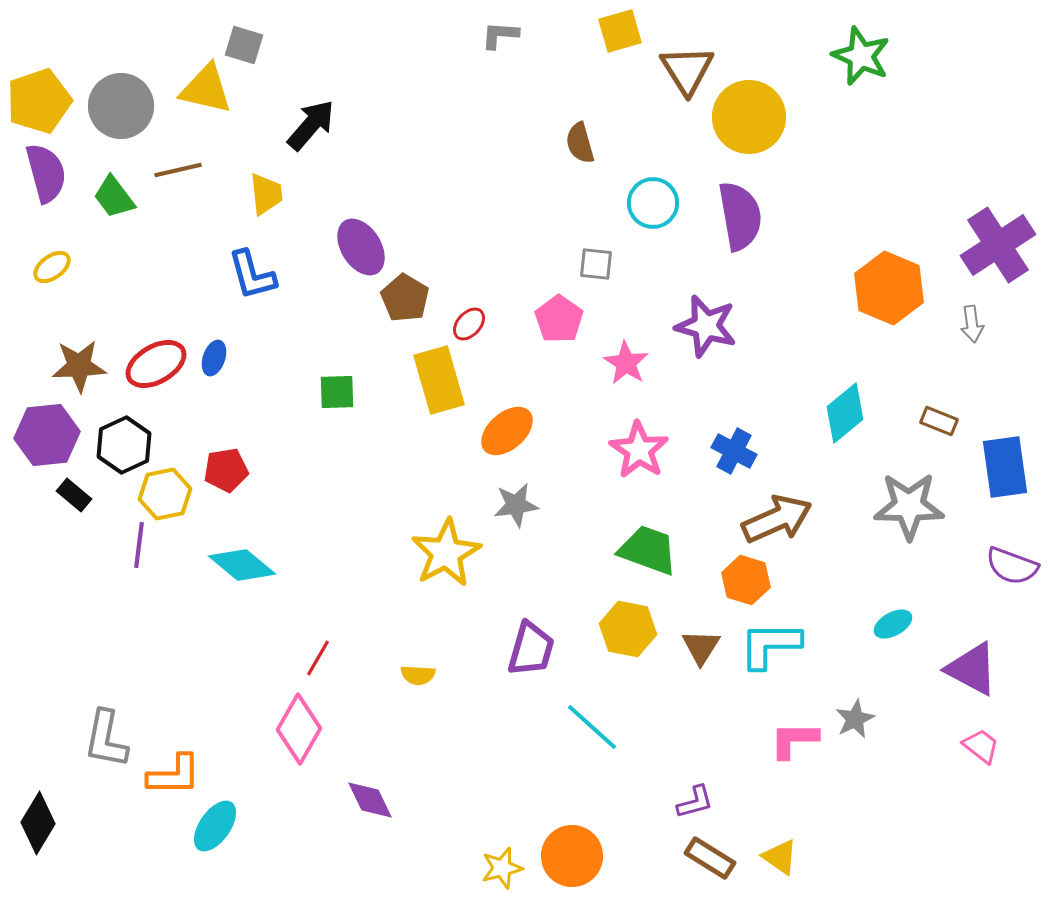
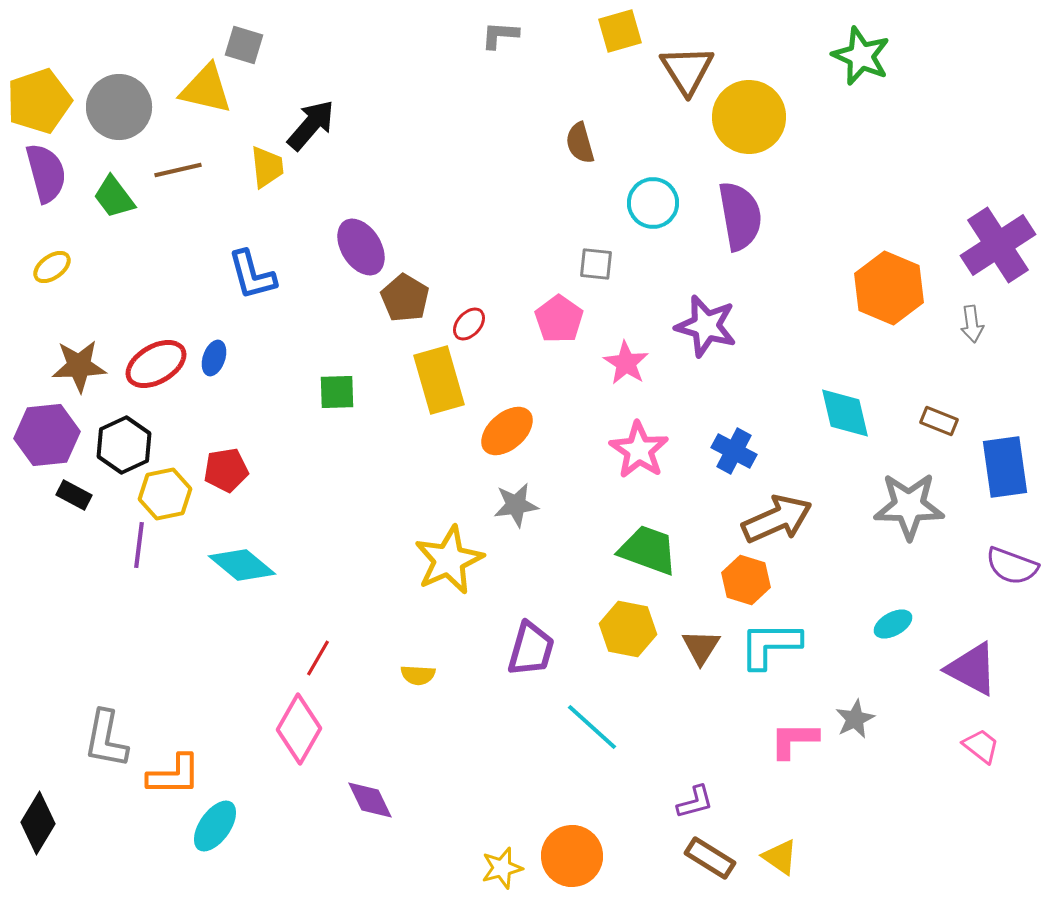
gray circle at (121, 106): moved 2 px left, 1 px down
yellow trapezoid at (266, 194): moved 1 px right, 27 px up
cyan diamond at (845, 413): rotated 64 degrees counterclockwise
black rectangle at (74, 495): rotated 12 degrees counterclockwise
yellow star at (446, 553): moved 3 px right, 7 px down; rotated 4 degrees clockwise
